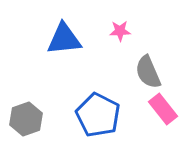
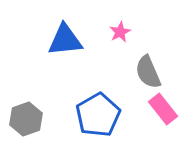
pink star: moved 1 px down; rotated 25 degrees counterclockwise
blue triangle: moved 1 px right, 1 px down
blue pentagon: rotated 15 degrees clockwise
